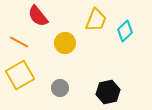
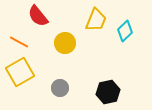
yellow square: moved 3 px up
